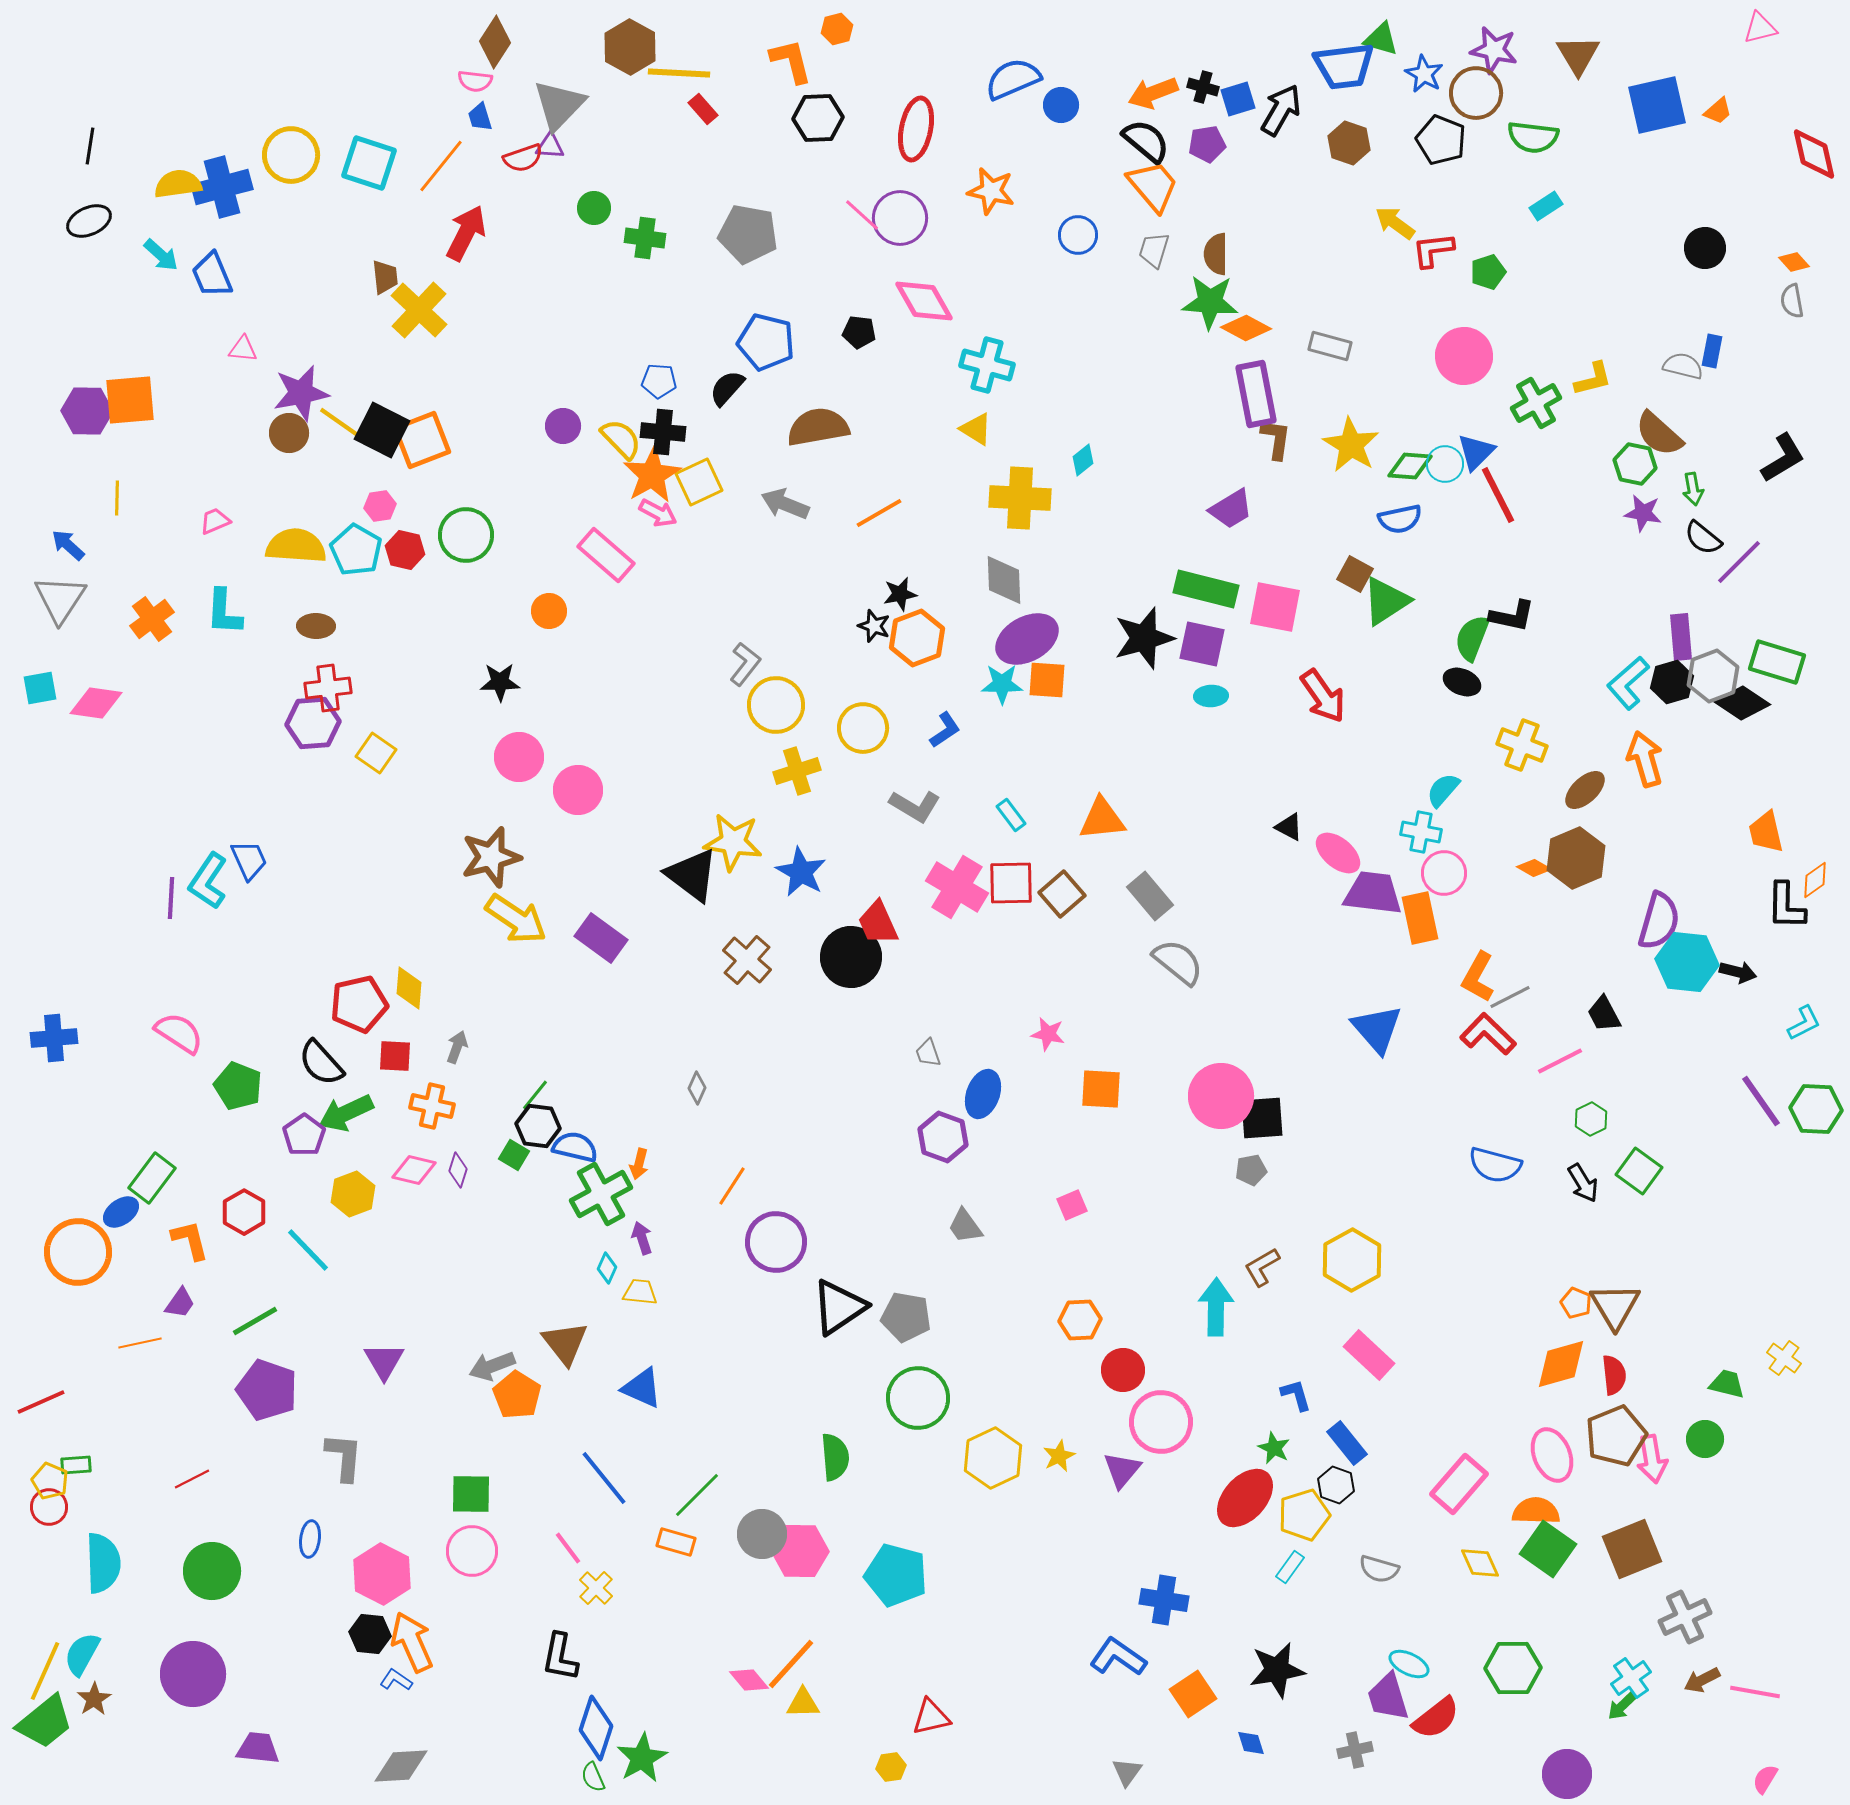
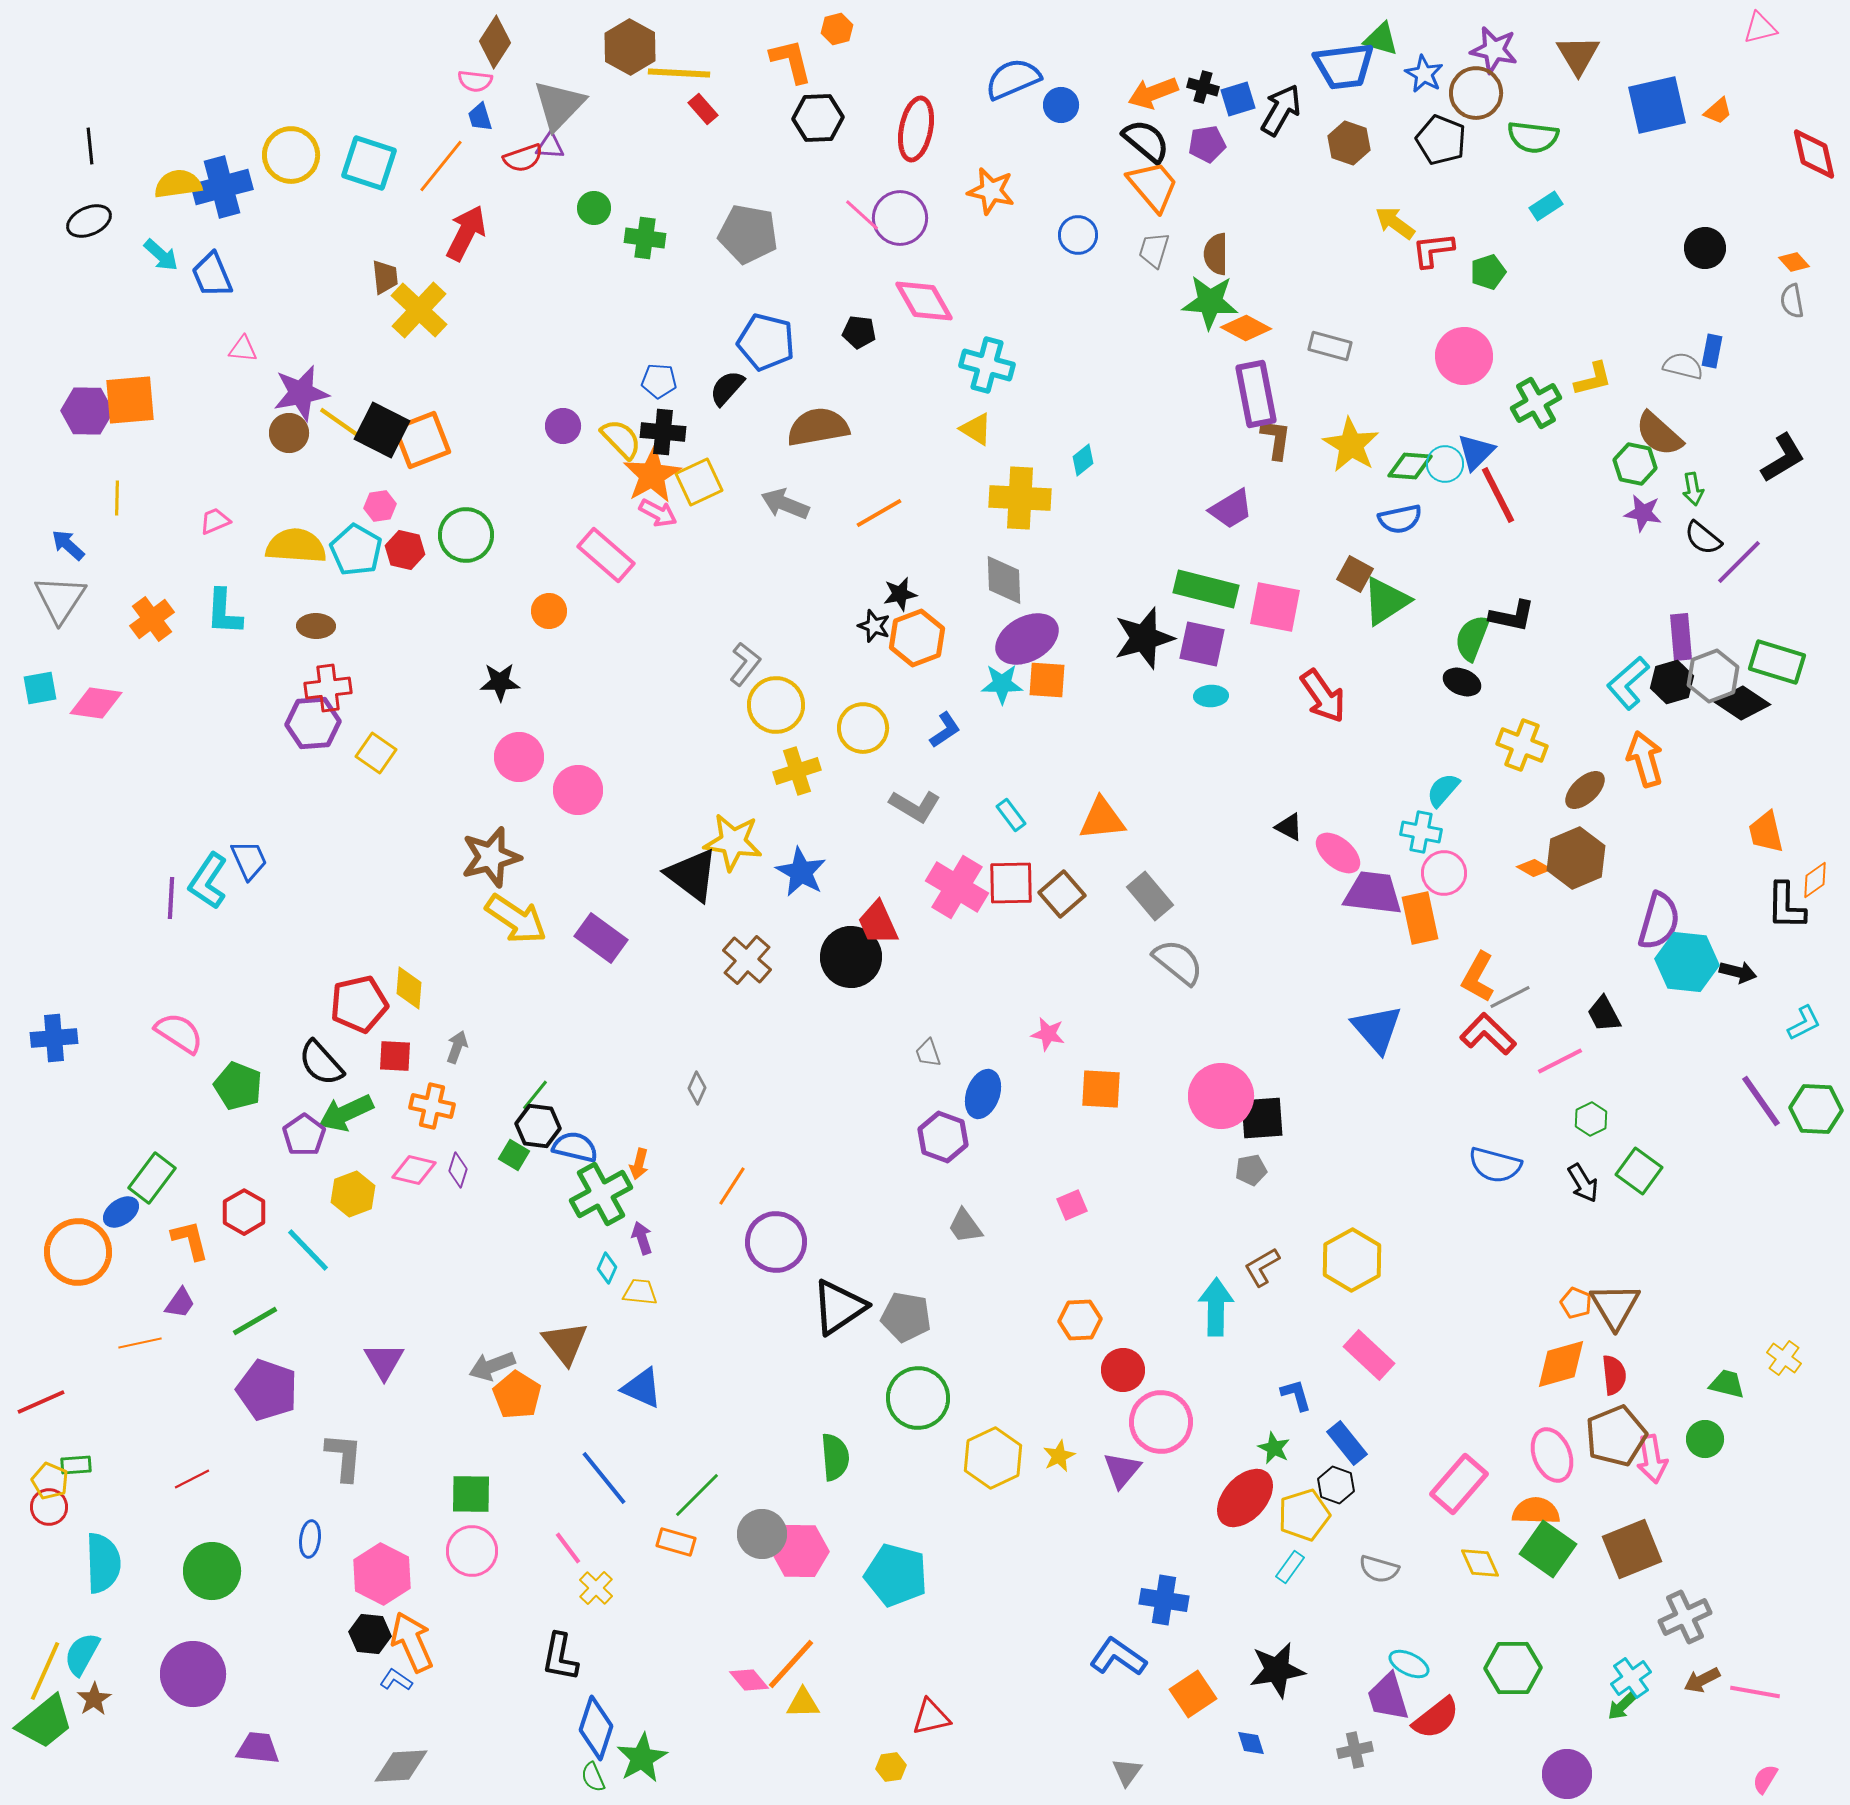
black line at (90, 146): rotated 15 degrees counterclockwise
